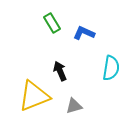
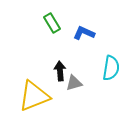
black arrow: rotated 18 degrees clockwise
gray triangle: moved 23 px up
